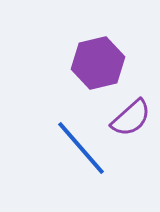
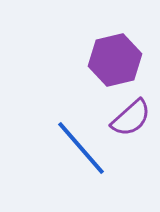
purple hexagon: moved 17 px right, 3 px up
